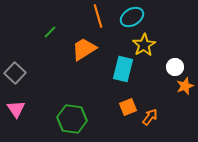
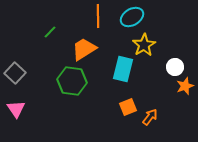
orange line: rotated 15 degrees clockwise
green hexagon: moved 38 px up
